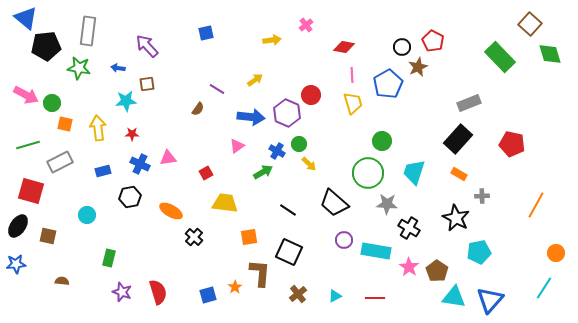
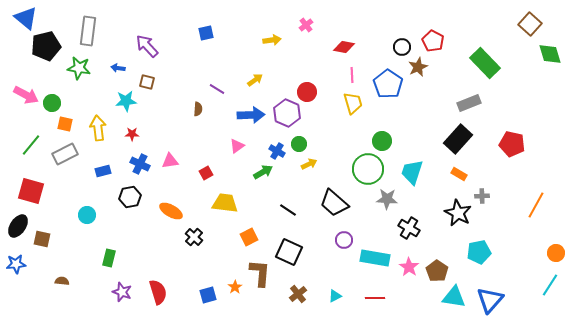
black pentagon at (46, 46): rotated 8 degrees counterclockwise
green rectangle at (500, 57): moved 15 px left, 6 px down
brown square at (147, 84): moved 2 px up; rotated 21 degrees clockwise
blue pentagon at (388, 84): rotated 8 degrees counterclockwise
red circle at (311, 95): moved 4 px left, 3 px up
brown semicircle at (198, 109): rotated 32 degrees counterclockwise
blue arrow at (251, 117): moved 2 px up; rotated 8 degrees counterclockwise
green line at (28, 145): moved 3 px right; rotated 35 degrees counterclockwise
pink triangle at (168, 158): moved 2 px right, 3 px down
gray rectangle at (60, 162): moved 5 px right, 8 px up
yellow arrow at (309, 164): rotated 70 degrees counterclockwise
cyan trapezoid at (414, 172): moved 2 px left
green circle at (368, 173): moved 4 px up
gray star at (387, 204): moved 5 px up
black star at (456, 218): moved 2 px right, 5 px up
brown square at (48, 236): moved 6 px left, 3 px down
orange square at (249, 237): rotated 18 degrees counterclockwise
cyan rectangle at (376, 251): moved 1 px left, 7 px down
cyan line at (544, 288): moved 6 px right, 3 px up
